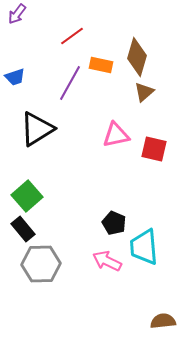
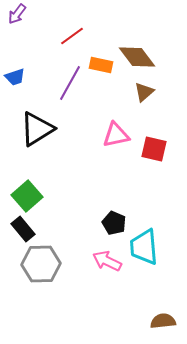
brown diamond: rotated 54 degrees counterclockwise
